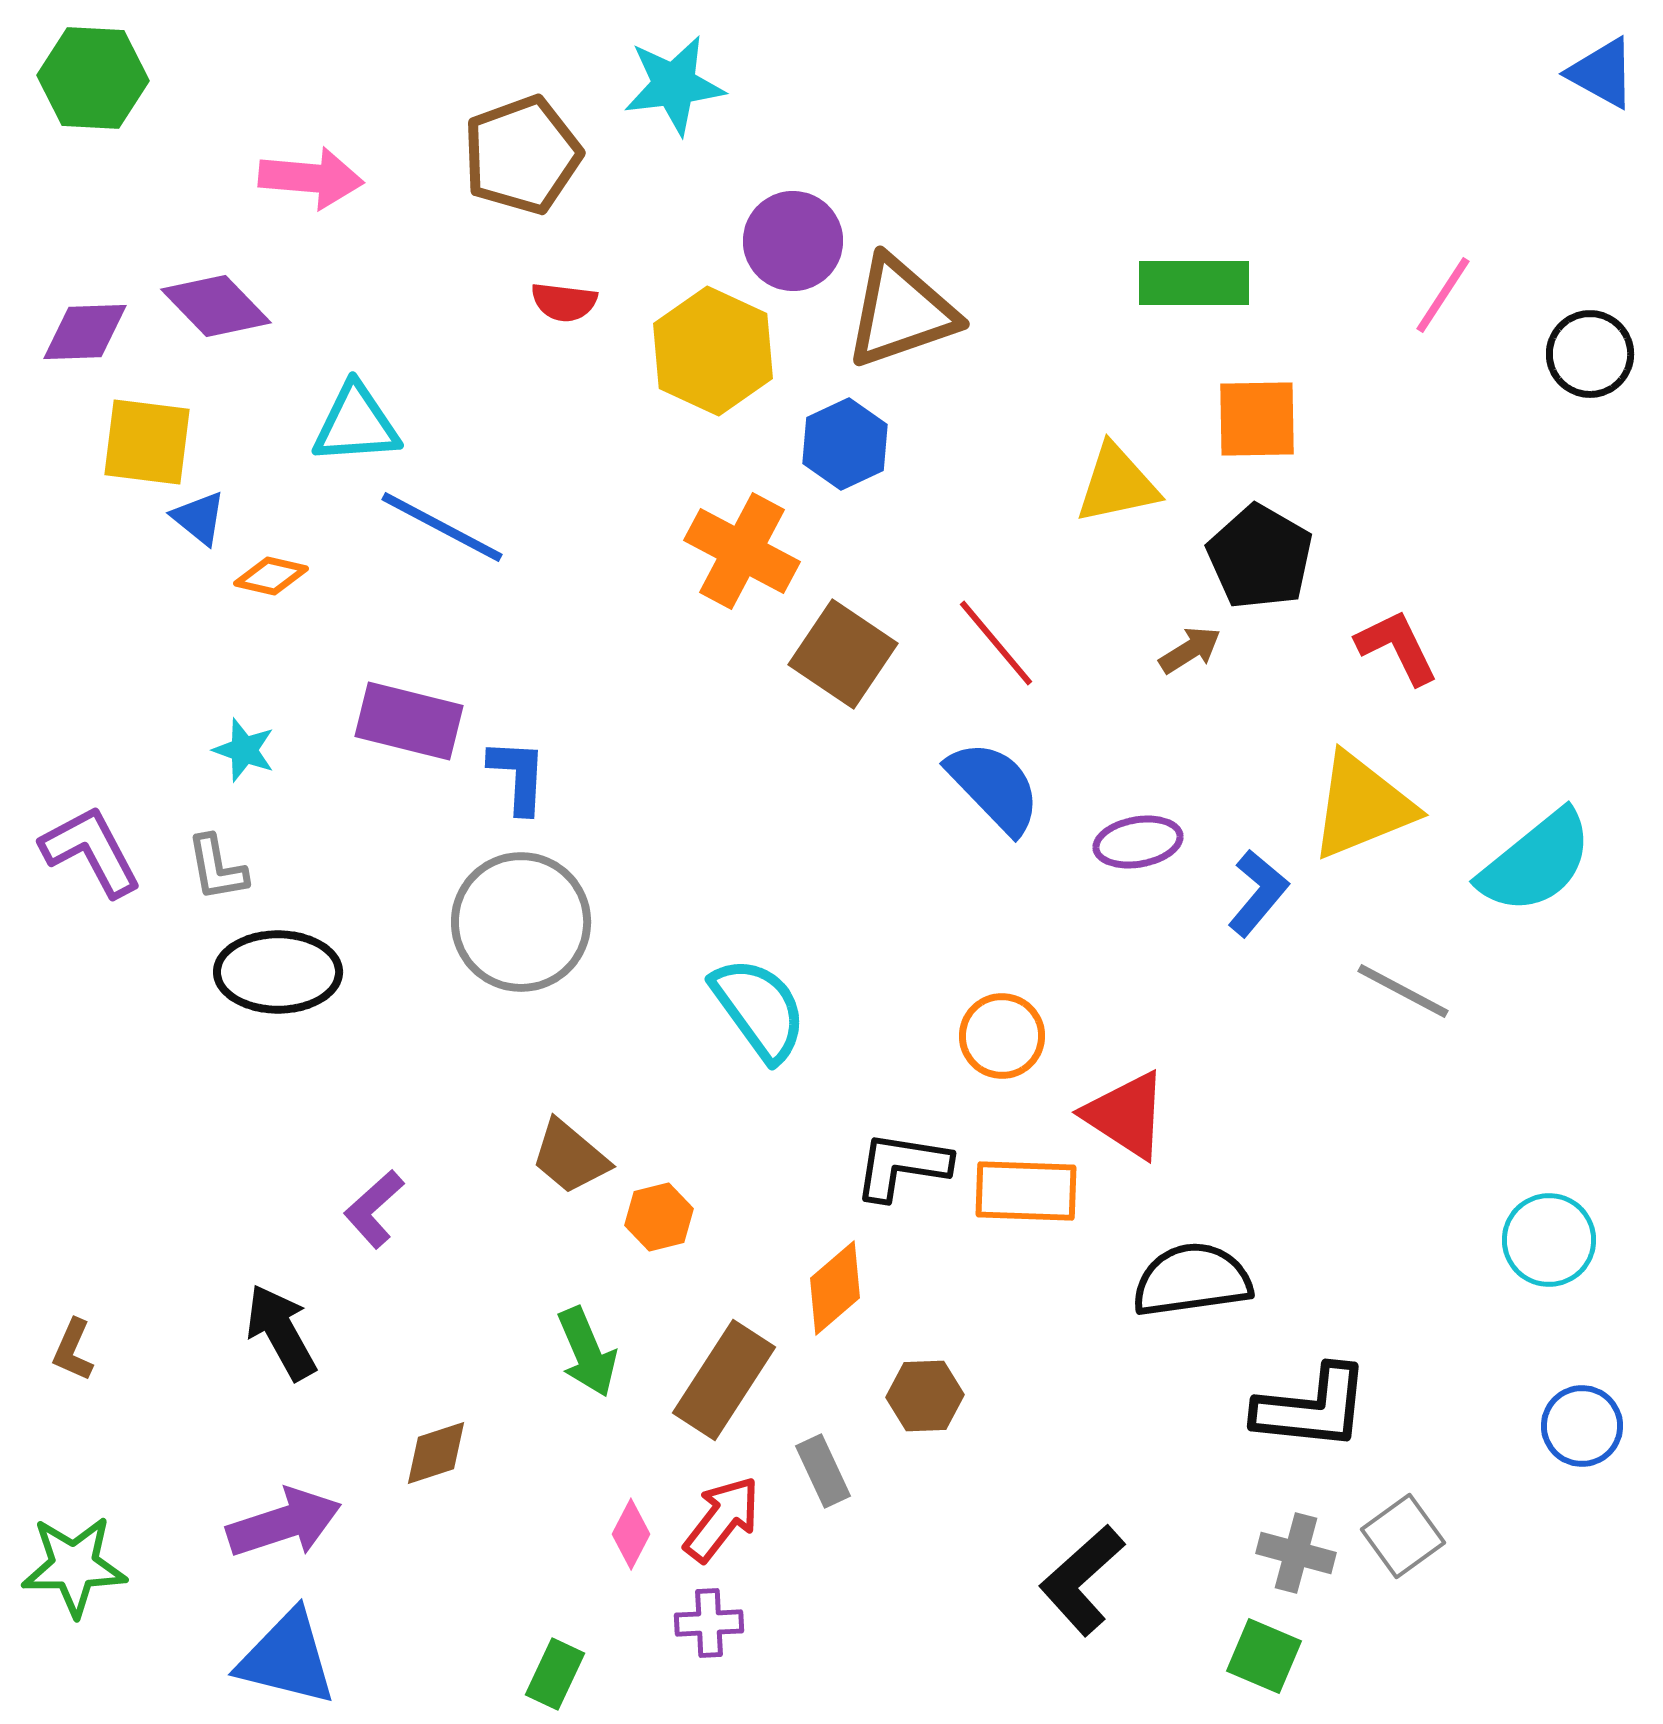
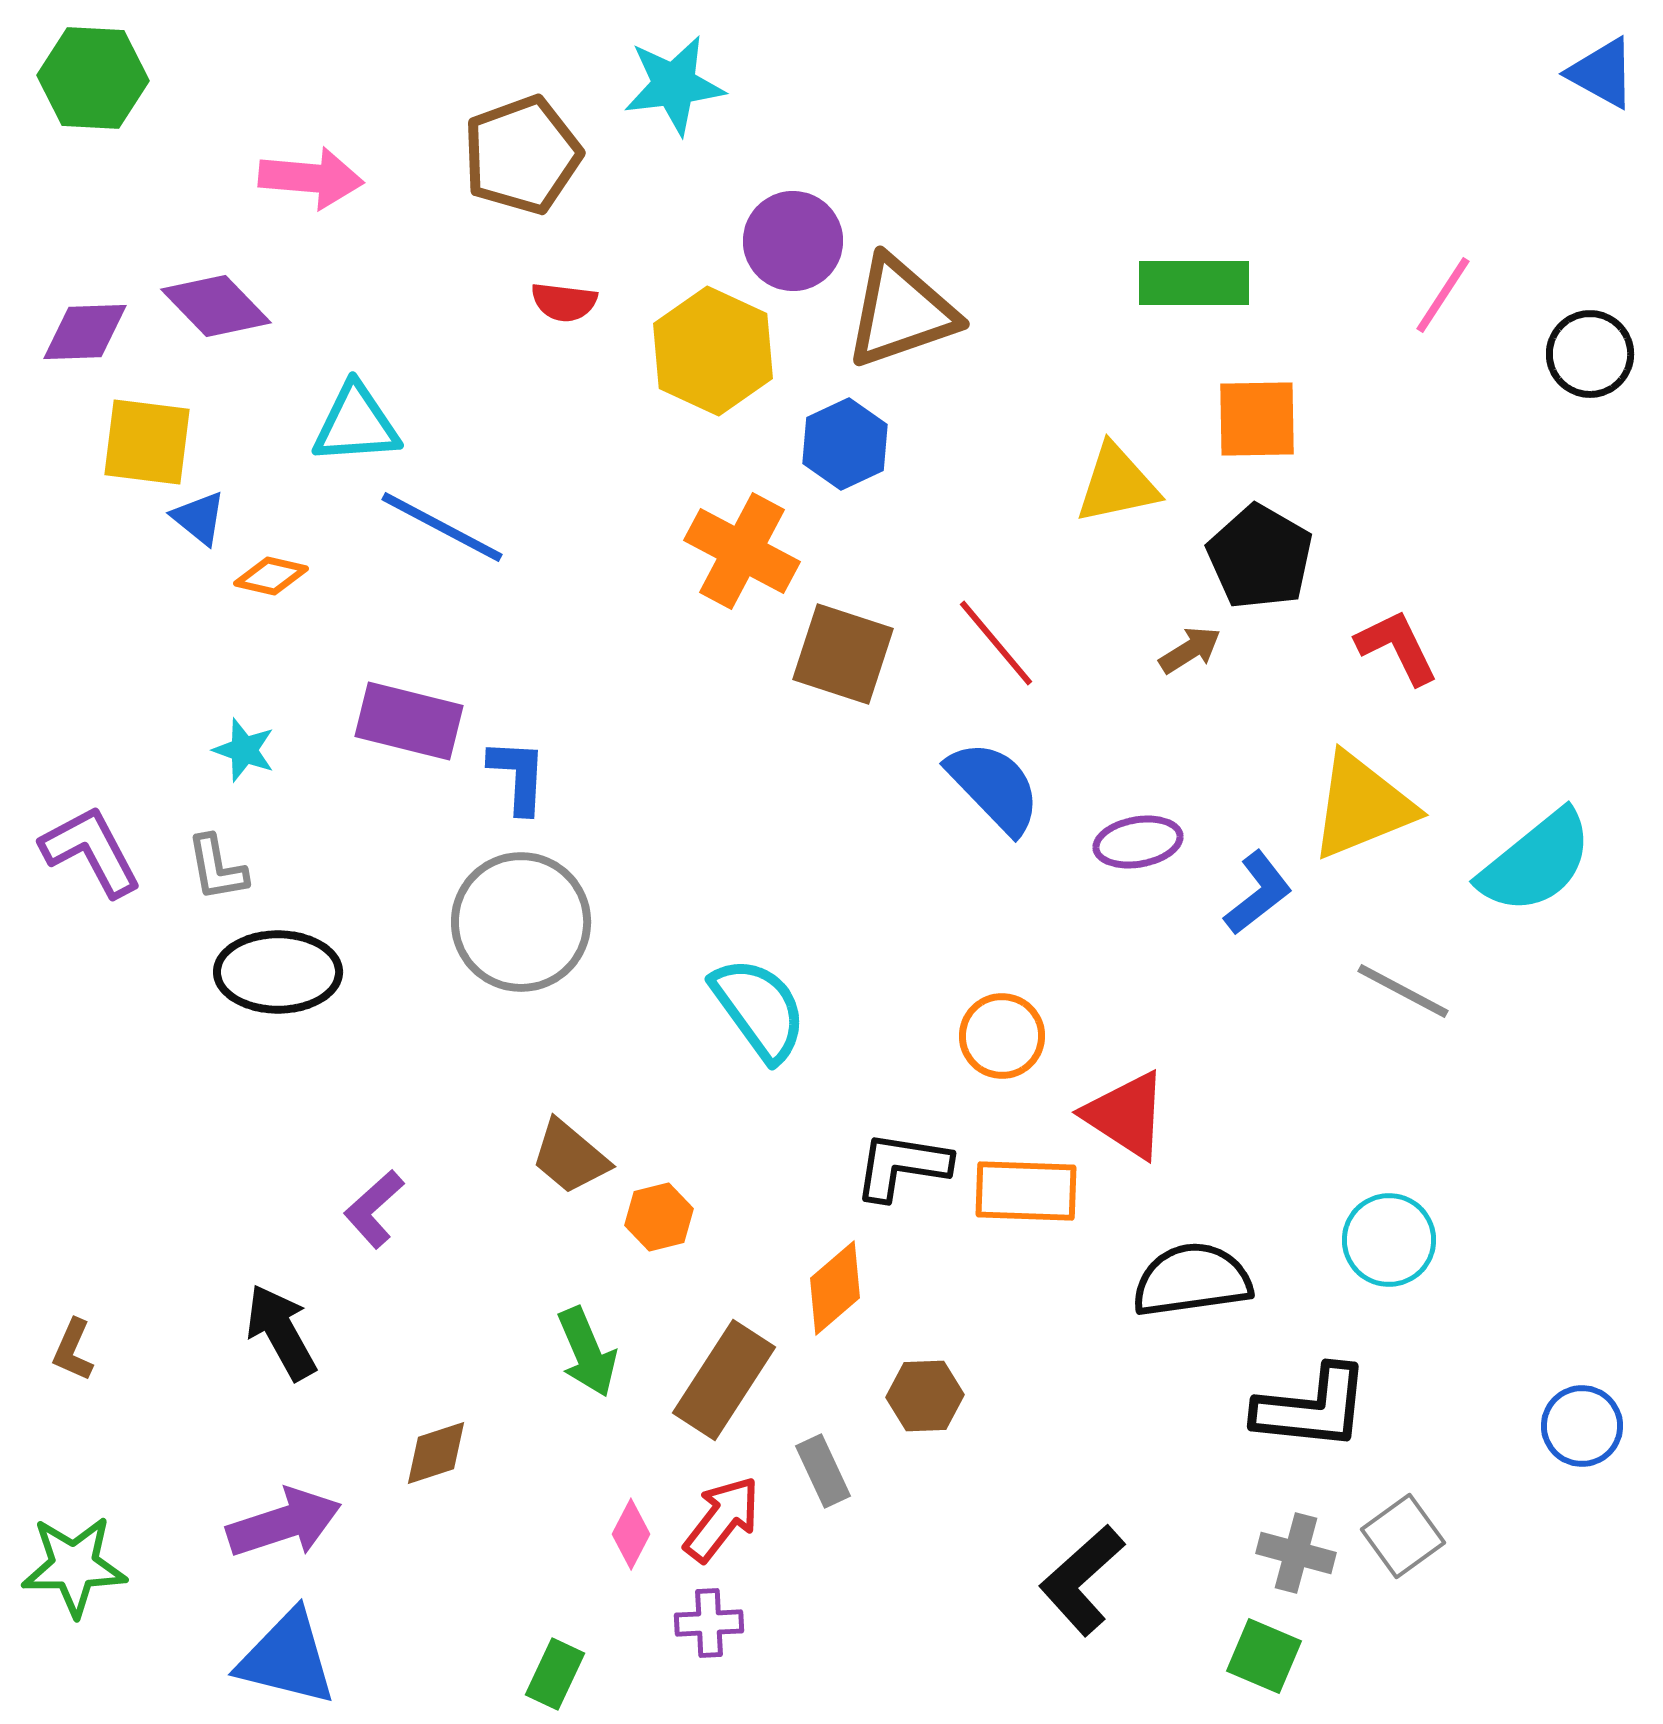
brown square at (843, 654): rotated 16 degrees counterclockwise
blue L-shape at (1258, 893): rotated 12 degrees clockwise
cyan circle at (1549, 1240): moved 160 px left
